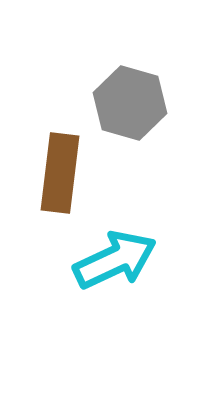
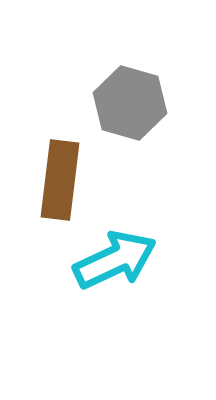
brown rectangle: moved 7 px down
